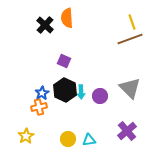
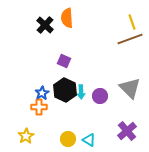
orange cross: rotated 14 degrees clockwise
cyan triangle: rotated 40 degrees clockwise
